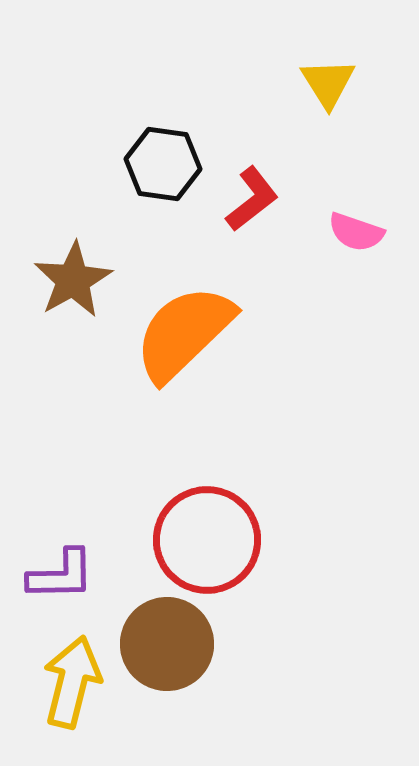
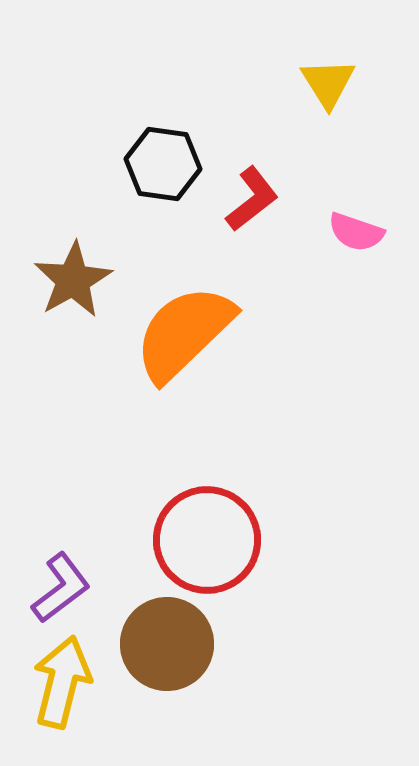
purple L-shape: moved 13 px down; rotated 36 degrees counterclockwise
yellow arrow: moved 10 px left
